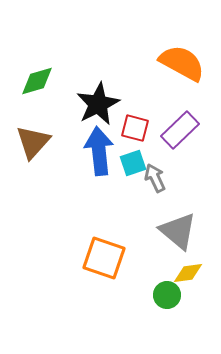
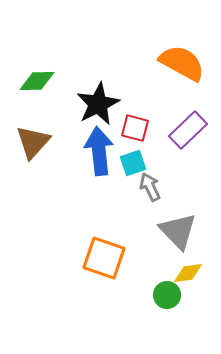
green diamond: rotated 15 degrees clockwise
purple rectangle: moved 8 px right
gray arrow: moved 5 px left, 9 px down
gray triangle: rotated 6 degrees clockwise
